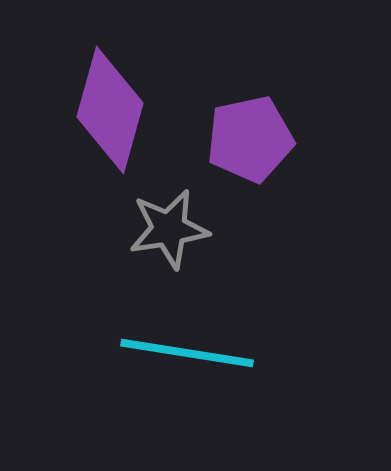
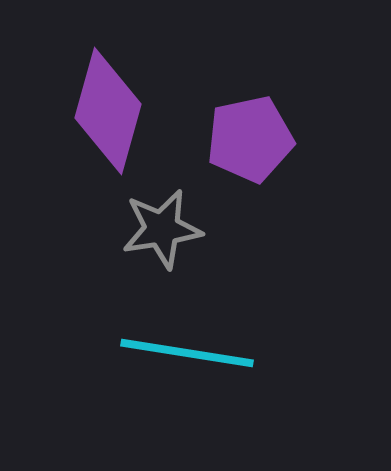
purple diamond: moved 2 px left, 1 px down
gray star: moved 7 px left
